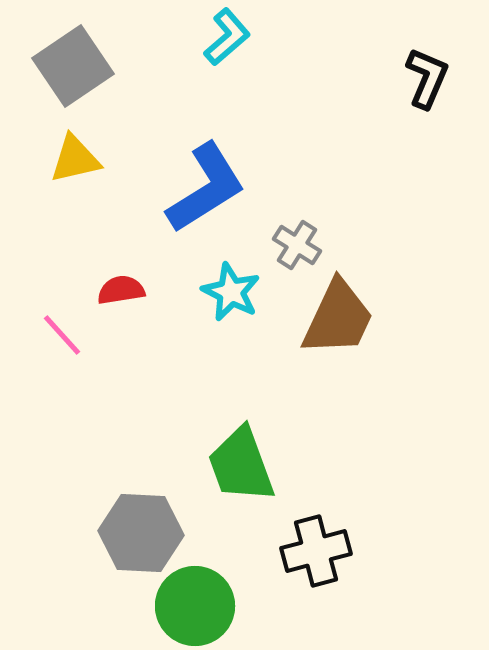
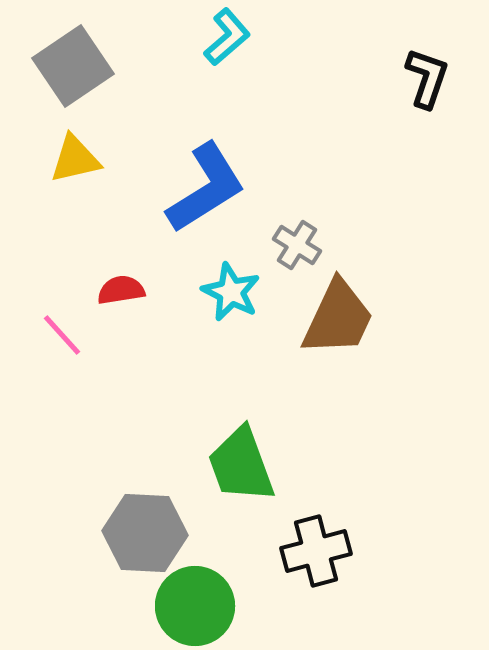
black L-shape: rotated 4 degrees counterclockwise
gray hexagon: moved 4 px right
